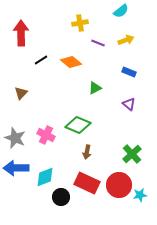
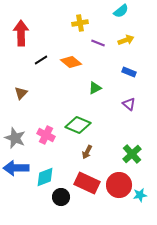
brown arrow: rotated 16 degrees clockwise
